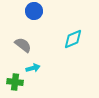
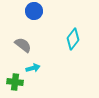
cyan diamond: rotated 30 degrees counterclockwise
